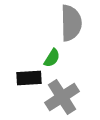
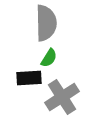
gray semicircle: moved 25 px left
green semicircle: moved 3 px left
